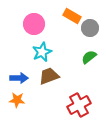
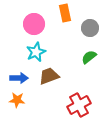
orange rectangle: moved 7 px left, 3 px up; rotated 48 degrees clockwise
cyan star: moved 6 px left
